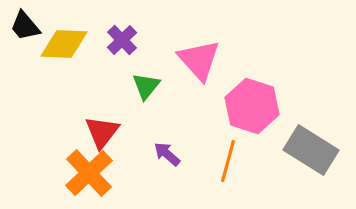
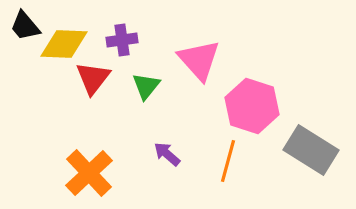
purple cross: rotated 36 degrees clockwise
red triangle: moved 9 px left, 54 px up
